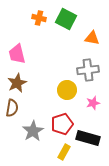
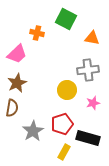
orange cross: moved 2 px left, 15 px down
pink trapezoid: rotated 120 degrees counterclockwise
